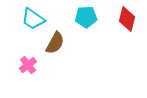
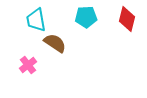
cyan trapezoid: moved 3 px right, 1 px down; rotated 45 degrees clockwise
brown semicircle: rotated 85 degrees counterclockwise
